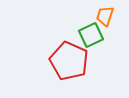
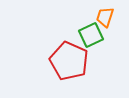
orange trapezoid: moved 1 px down
